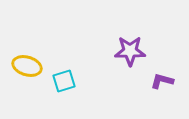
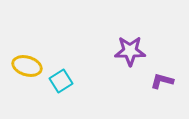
cyan square: moved 3 px left; rotated 15 degrees counterclockwise
